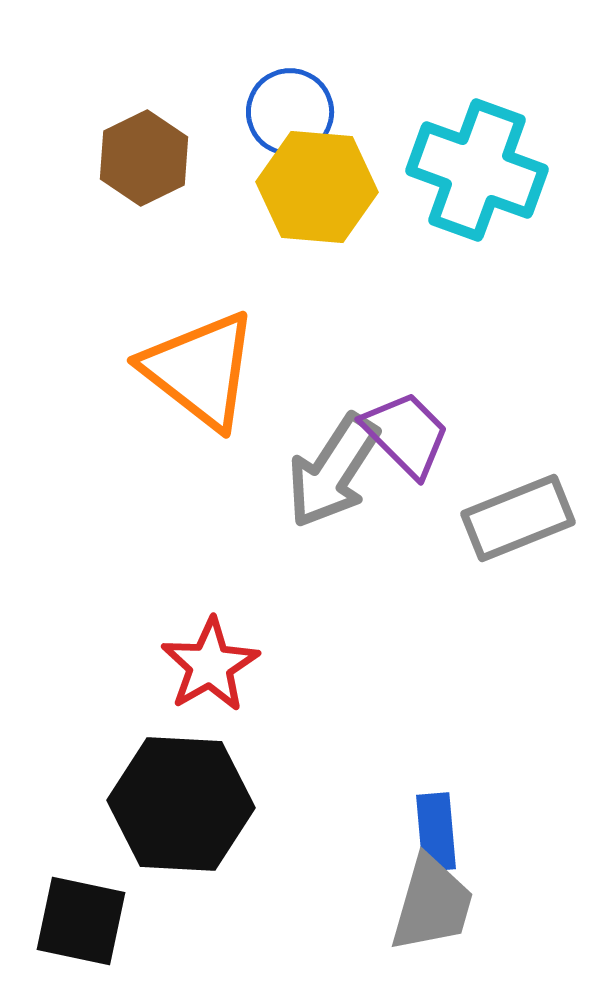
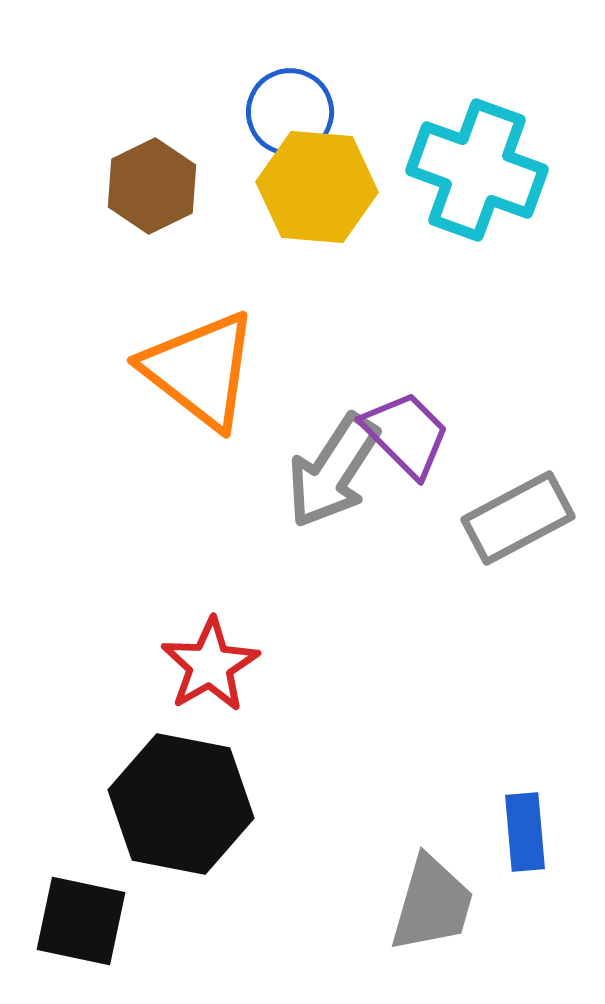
brown hexagon: moved 8 px right, 28 px down
gray rectangle: rotated 6 degrees counterclockwise
black hexagon: rotated 8 degrees clockwise
blue rectangle: moved 89 px right
